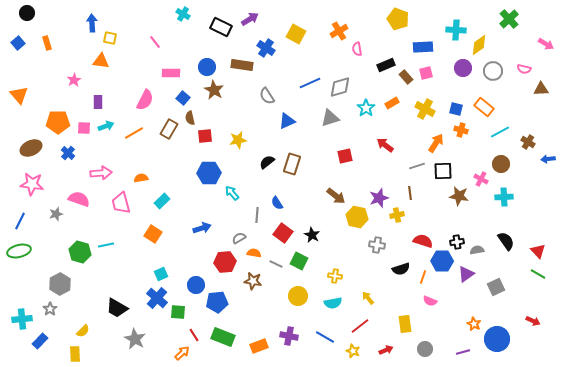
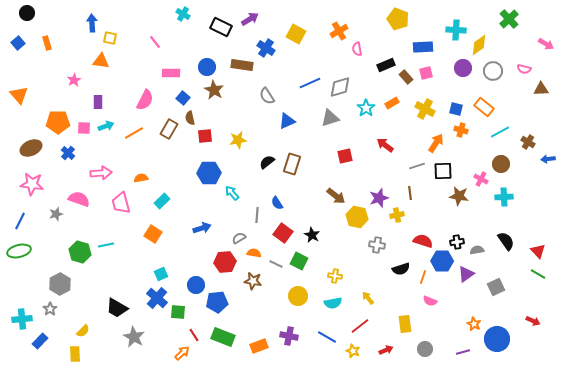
blue line at (325, 337): moved 2 px right
gray star at (135, 339): moved 1 px left, 2 px up
